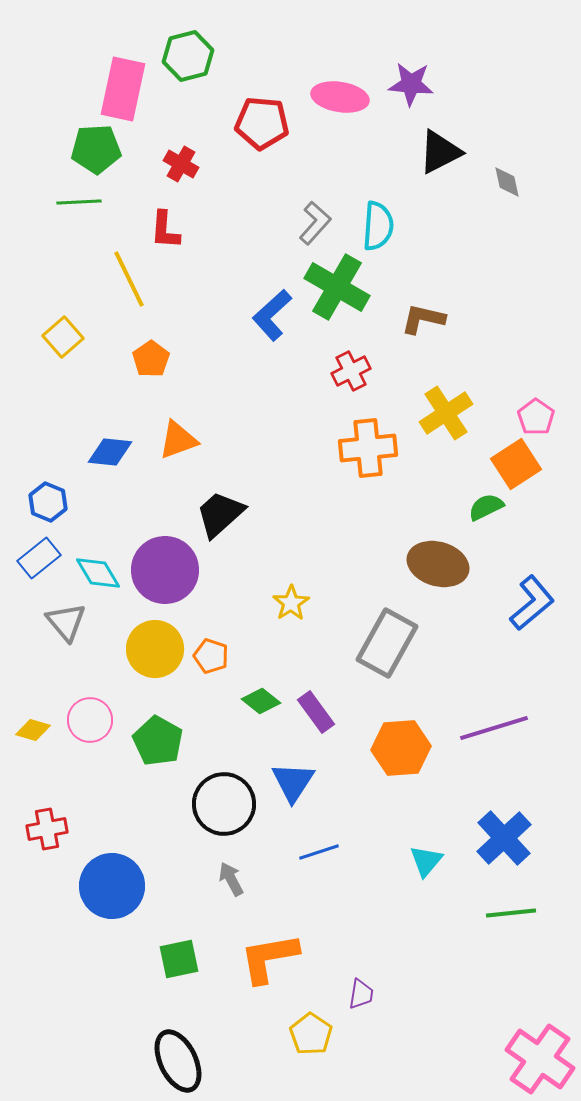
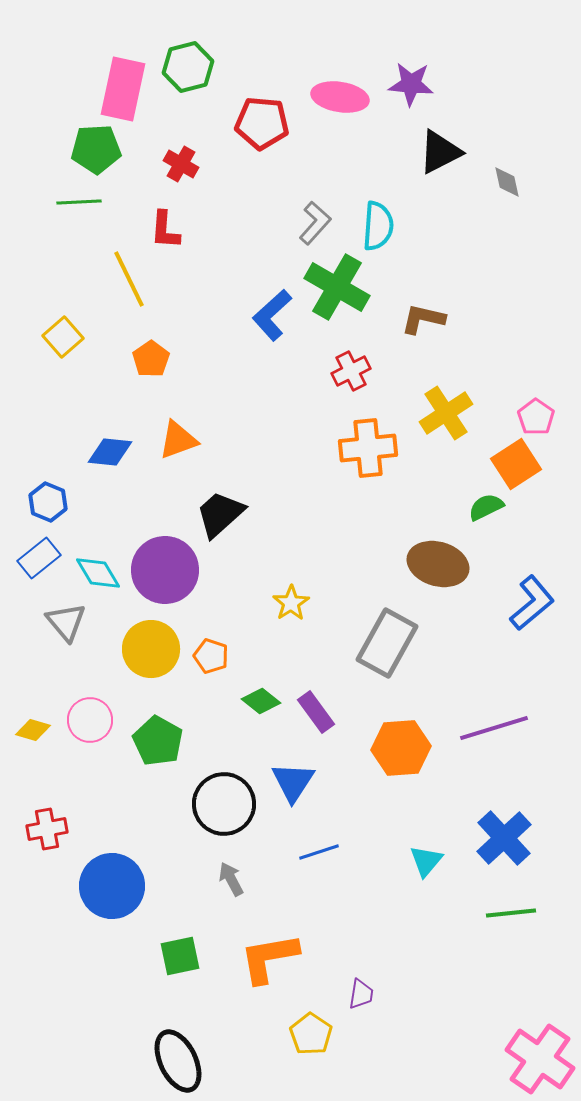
green hexagon at (188, 56): moved 11 px down
yellow circle at (155, 649): moved 4 px left
green square at (179, 959): moved 1 px right, 3 px up
